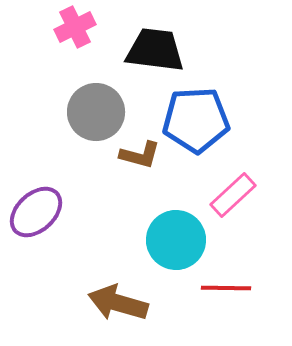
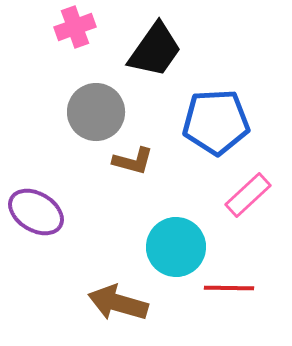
pink cross: rotated 6 degrees clockwise
black trapezoid: rotated 118 degrees clockwise
blue pentagon: moved 20 px right, 2 px down
brown L-shape: moved 7 px left, 6 px down
pink rectangle: moved 15 px right
purple ellipse: rotated 74 degrees clockwise
cyan circle: moved 7 px down
red line: moved 3 px right
